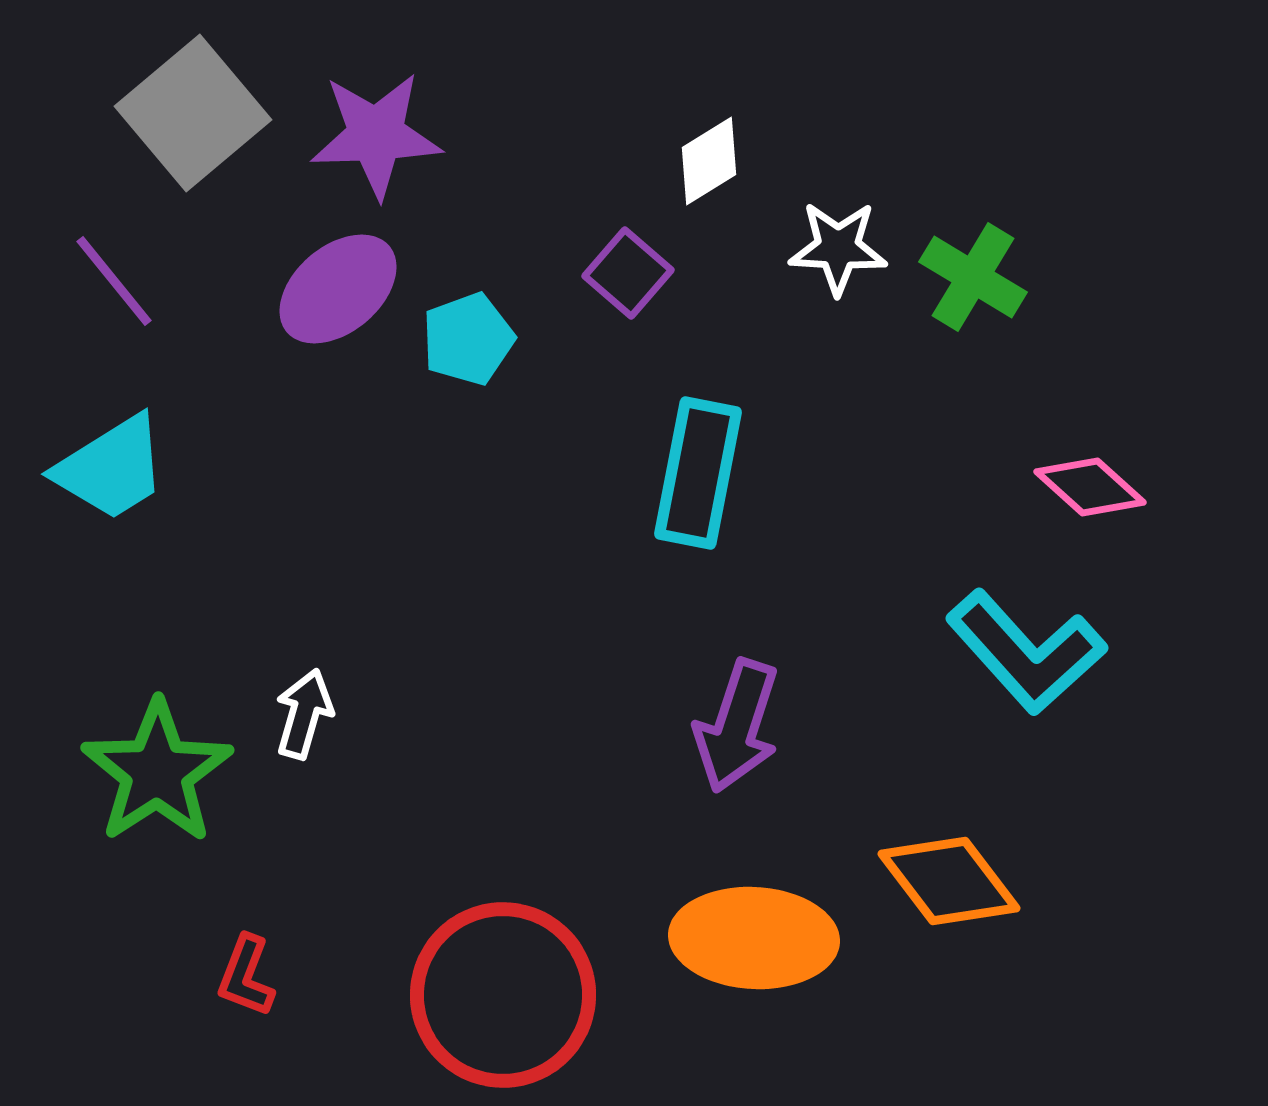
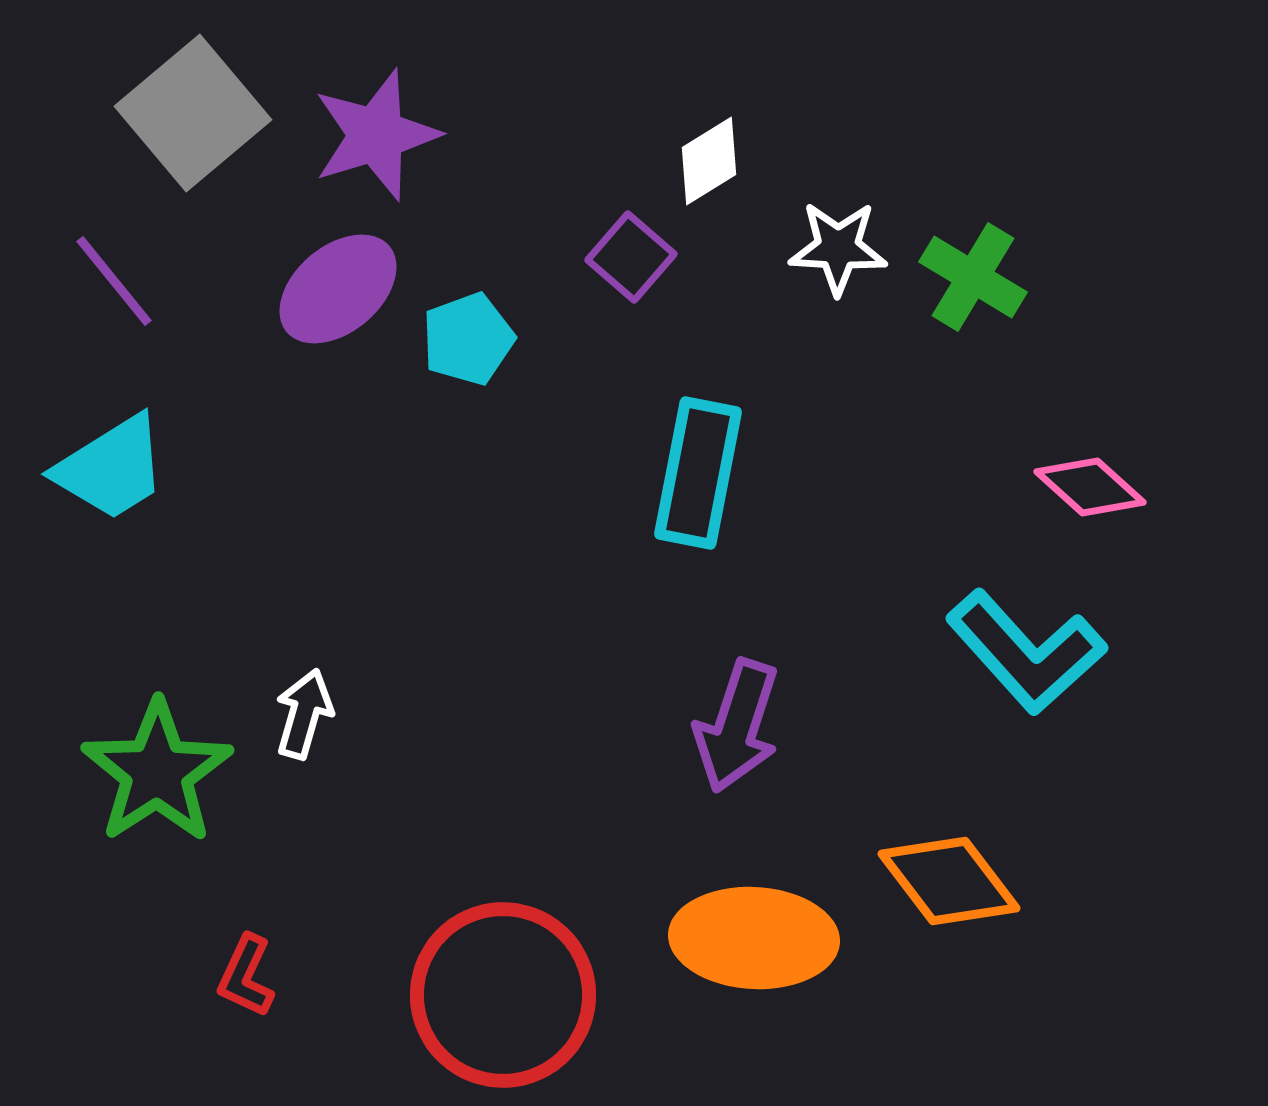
purple star: rotated 15 degrees counterclockwise
purple square: moved 3 px right, 16 px up
red L-shape: rotated 4 degrees clockwise
